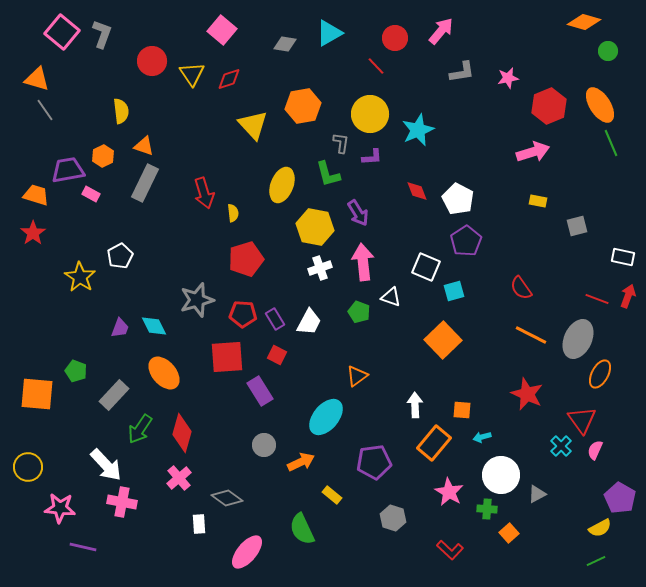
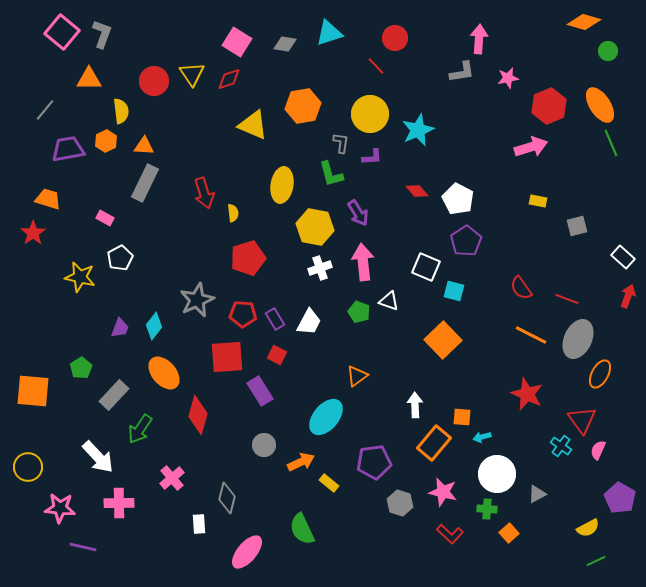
pink square at (222, 30): moved 15 px right, 12 px down; rotated 8 degrees counterclockwise
pink arrow at (441, 31): moved 38 px right, 8 px down; rotated 36 degrees counterclockwise
cyan triangle at (329, 33): rotated 12 degrees clockwise
red circle at (152, 61): moved 2 px right, 20 px down
orange triangle at (37, 79): moved 52 px right; rotated 16 degrees counterclockwise
gray line at (45, 110): rotated 75 degrees clockwise
yellow triangle at (253, 125): rotated 24 degrees counterclockwise
orange triangle at (144, 146): rotated 15 degrees counterclockwise
pink arrow at (533, 152): moved 2 px left, 5 px up
orange hexagon at (103, 156): moved 3 px right, 15 px up
purple trapezoid at (68, 170): moved 21 px up
green L-shape at (328, 174): moved 3 px right
yellow ellipse at (282, 185): rotated 12 degrees counterclockwise
red diamond at (417, 191): rotated 20 degrees counterclockwise
pink rectangle at (91, 194): moved 14 px right, 24 px down
orange trapezoid at (36, 195): moved 12 px right, 4 px down
white pentagon at (120, 256): moved 2 px down
white rectangle at (623, 257): rotated 30 degrees clockwise
red pentagon at (246, 259): moved 2 px right, 1 px up
yellow star at (80, 277): rotated 20 degrees counterclockwise
cyan square at (454, 291): rotated 30 degrees clockwise
white triangle at (391, 297): moved 2 px left, 4 px down
red line at (597, 299): moved 30 px left
gray star at (197, 300): rotated 8 degrees counterclockwise
cyan diamond at (154, 326): rotated 64 degrees clockwise
green pentagon at (76, 371): moved 5 px right, 3 px up; rotated 20 degrees clockwise
orange square at (37, 394): moved 4 px left, 3 px up
orange square at (462, 410): moved 7 px down
red diamond at (182, 433): moved 16 px right, 18 px up
cyan cross at (561, 446): rotated 10 degrees counterclockwise
pink semicircle at (595, 450): moved 3 px right
white arrow at (106, 465): moved 8 px left, 8 px up
white circle at (501, 475): moved 4 px left, 1 px up
pink cross at (179, 478): moved 7 px left
pink star at (449, 492): moved 6 px left; rotated 16 degrees counterclockwise
yellow rectangle at (332, 495): moved 3 px left, 12 px up
gray diamond at (227, 498): rotated 68 degrees clockwise
pink cross at (122, 502): moved 3 px left, 1 px down; rotated 12 degrees counterclockwise
gray hexagon at (393, 518): moved 7 px right, 15 px up
yellow semicircle at (600, 528): moved 12 px left
red L-shape at (450, 550): moved 16 px up
